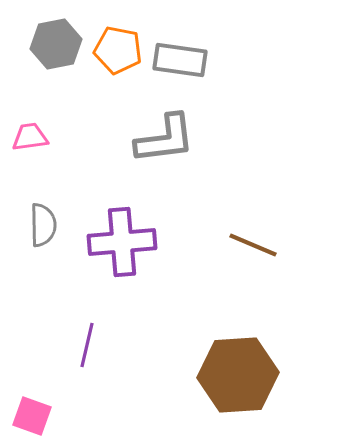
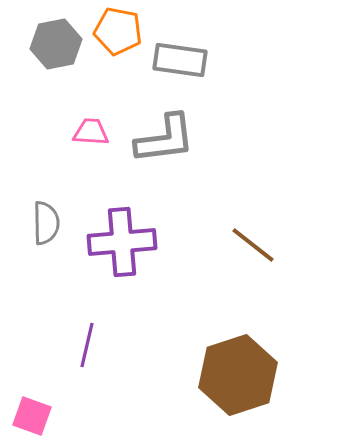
orange pentagon: moved 19 px up
pink trapezoid: moved 61 px right, 5 px up; rotated 12 degrees clockwise
gray semicircle: moved 3 px right, 2 px up
brown line: rotated 15 degrees clockwise
brown hexagon: rotated 14 degrees counterclockwise
